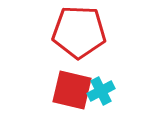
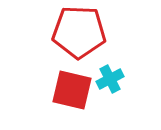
cyan cross: moved 9 px right, 12 px up
